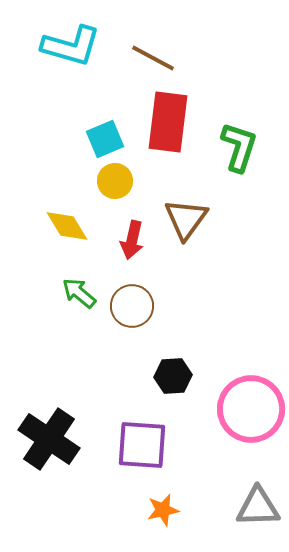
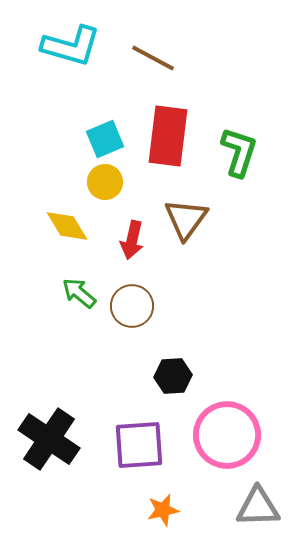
red rectangle: moved 14 px down
green L-shape: moved 5 px down
yellow circle: moved 10 px left, 1 px down
pink circle: moved 24 px left, 26 px down
purple square: moved 3 px left; rotated 8 degrees counterclockwise
